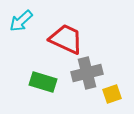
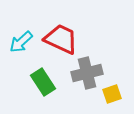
cyan arrow: moved 21 px down
red trapezoid: moved 5 px left
green rectangle: rotated 40 degrees clockwise
